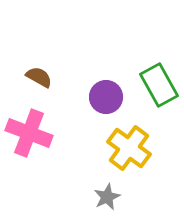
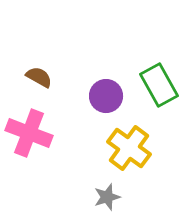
purple circle: moved 1 px up
gray star: rotated 8 degrees clockwise
